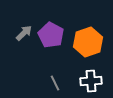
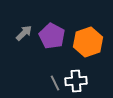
purple pentagon: moved 1 px right, 1 px down
white cross: moved 15 px left
